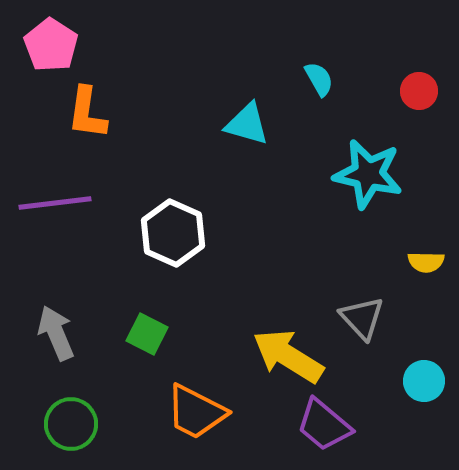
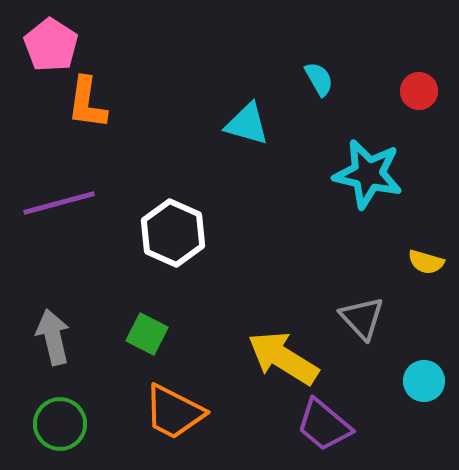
orange L-shape: moved 10 px up
purple line: moved 4 px right; rotated 8 degrees counterclockwise
yellow semicircle: rotated 15 degrees clockwise
gray arrow: moved 3 px left, 4 px down; rotated 10 degrees clockwise
yellow arrow: moved 5 px left, 2 px down
orange trapezoid: moved 22 px left
green circle: moved 11 px left
